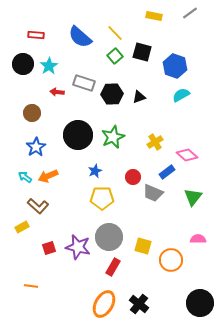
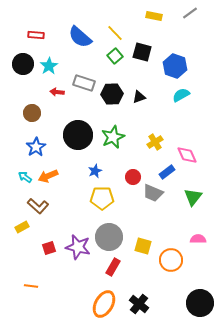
pink diamond at (187, 155): rotated 25 degrees clockwise
